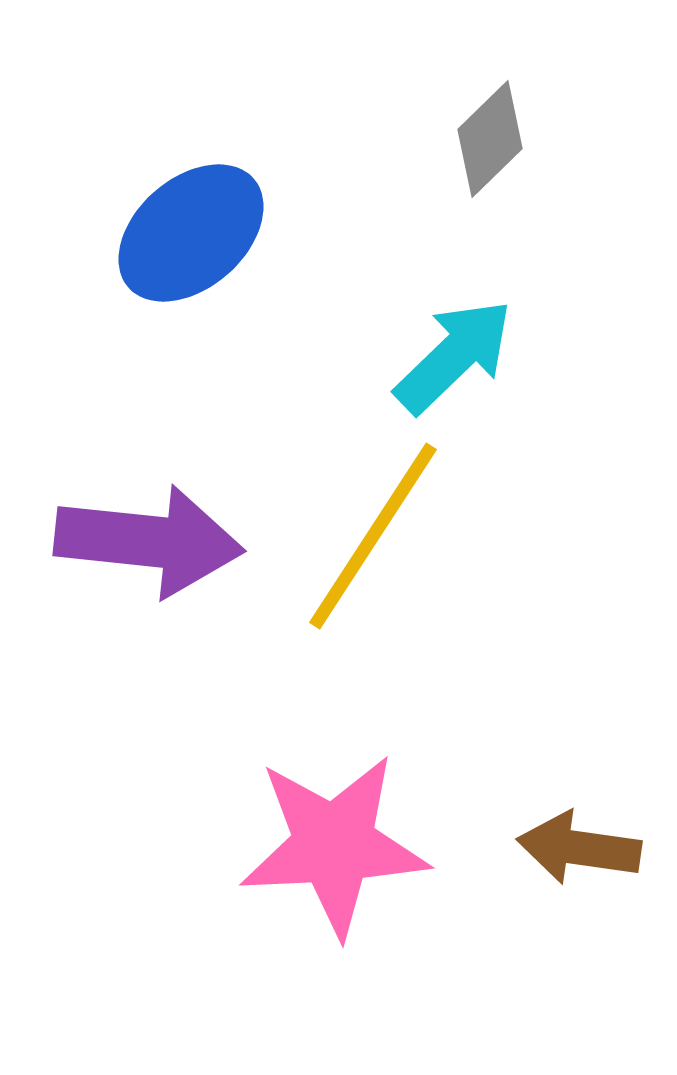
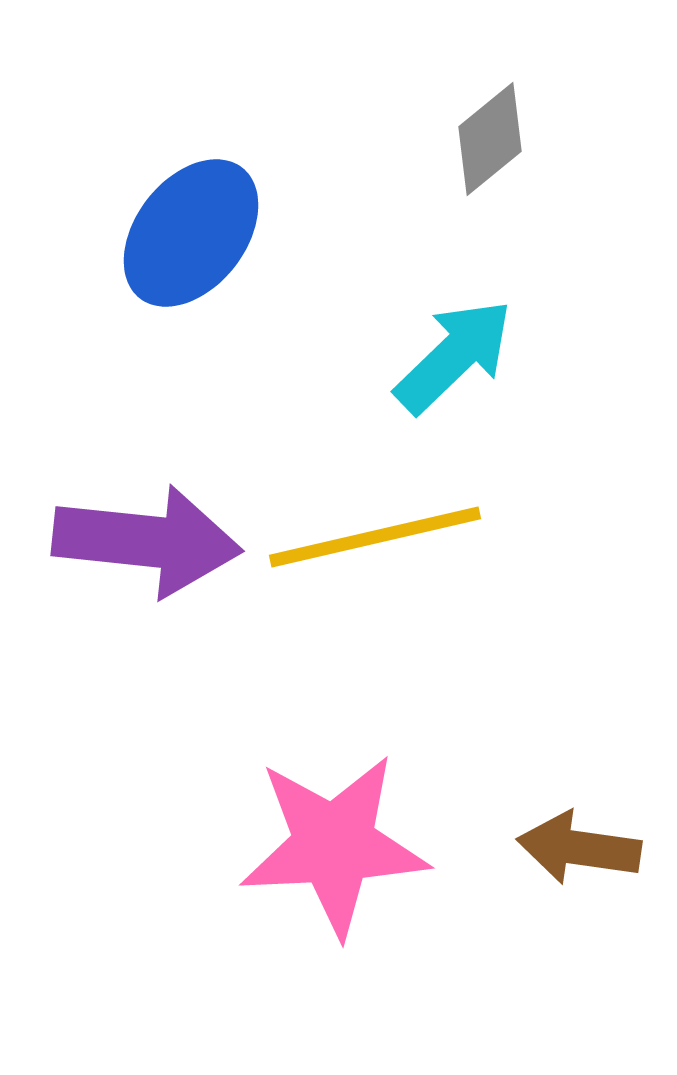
gray diamond: rotated 5 degrees clockwise
blue ellipse: rotated 11 degrees counterclockwise
yellow line: moved 2 px right, 1 px down; rotated 44 degrees clockwise
purple arrow: moved 2 px left
